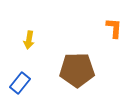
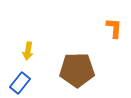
yellow arrow: moved 1 px left, 11 px down
